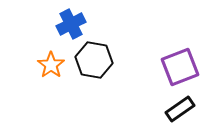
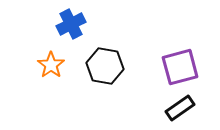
black hexagon: moved 11 px right, 6 px down
purple square: rotated 6 degrees clockwise
black rectangle: moved 1 px up
